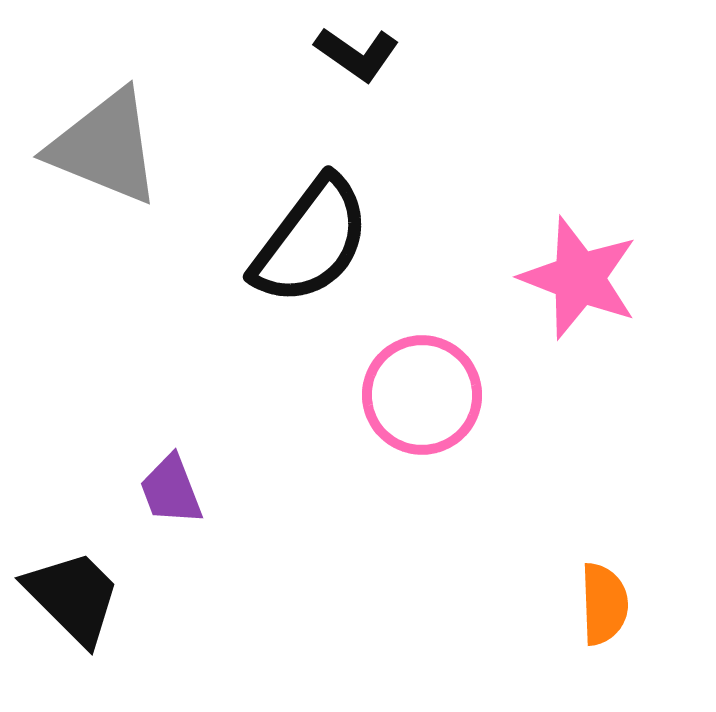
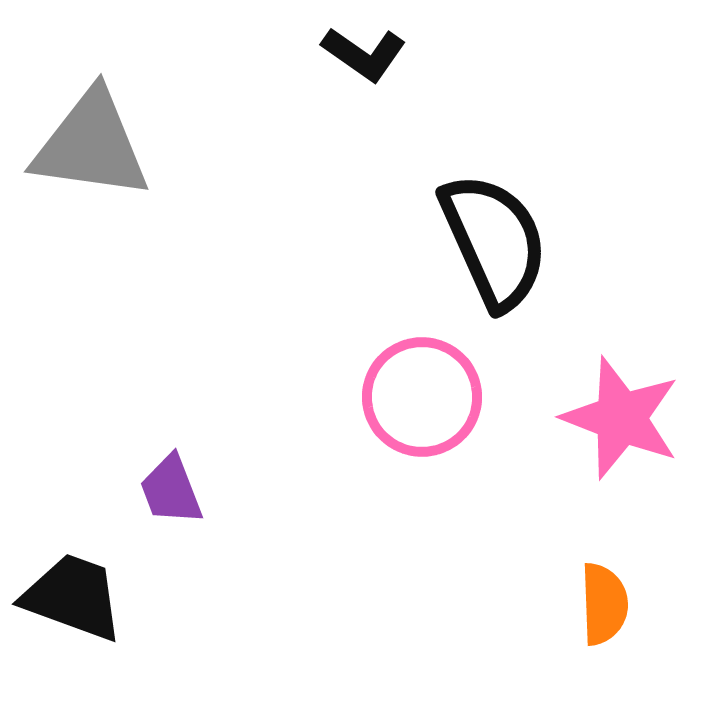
black L-shape: moved 7 px right
gray triangle: moved 14 px left, 2 px up; rotated 14 degrees counterclockwise
black semicircle: moved 183 px right; rotated 61 degrees counterclockwise
pink star: moved 42 px right, 140 px down
pink circle: moved 2 px down
black trapezoid: rotated 25 degrees counterclockwise
